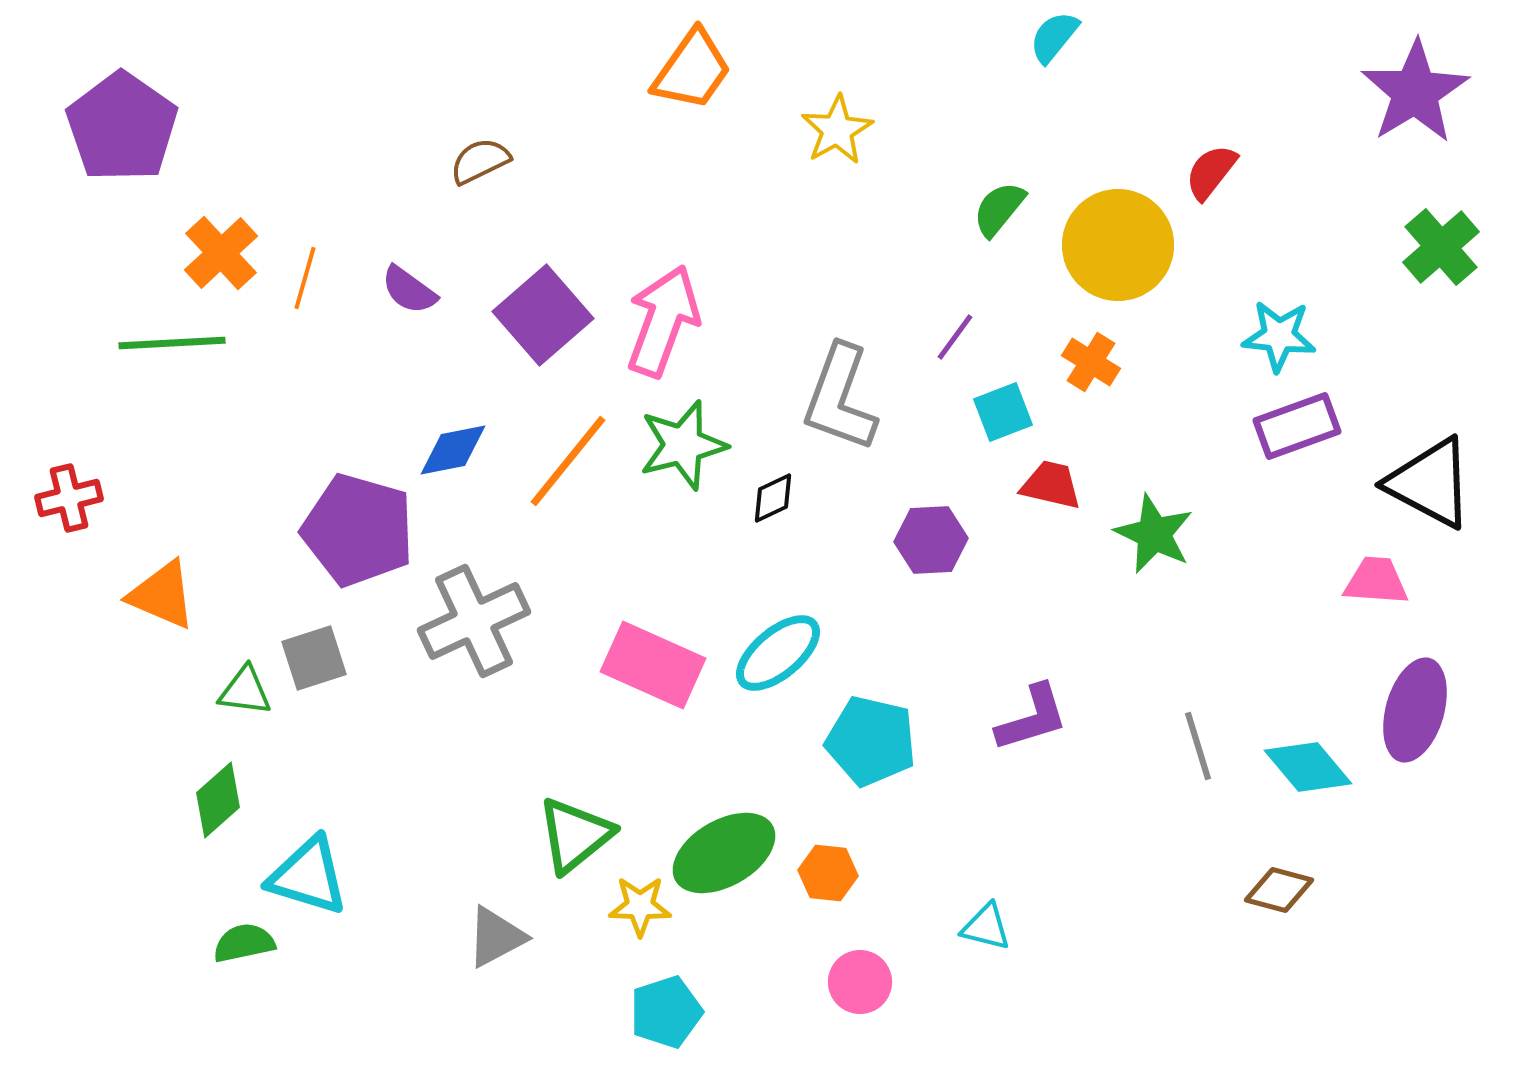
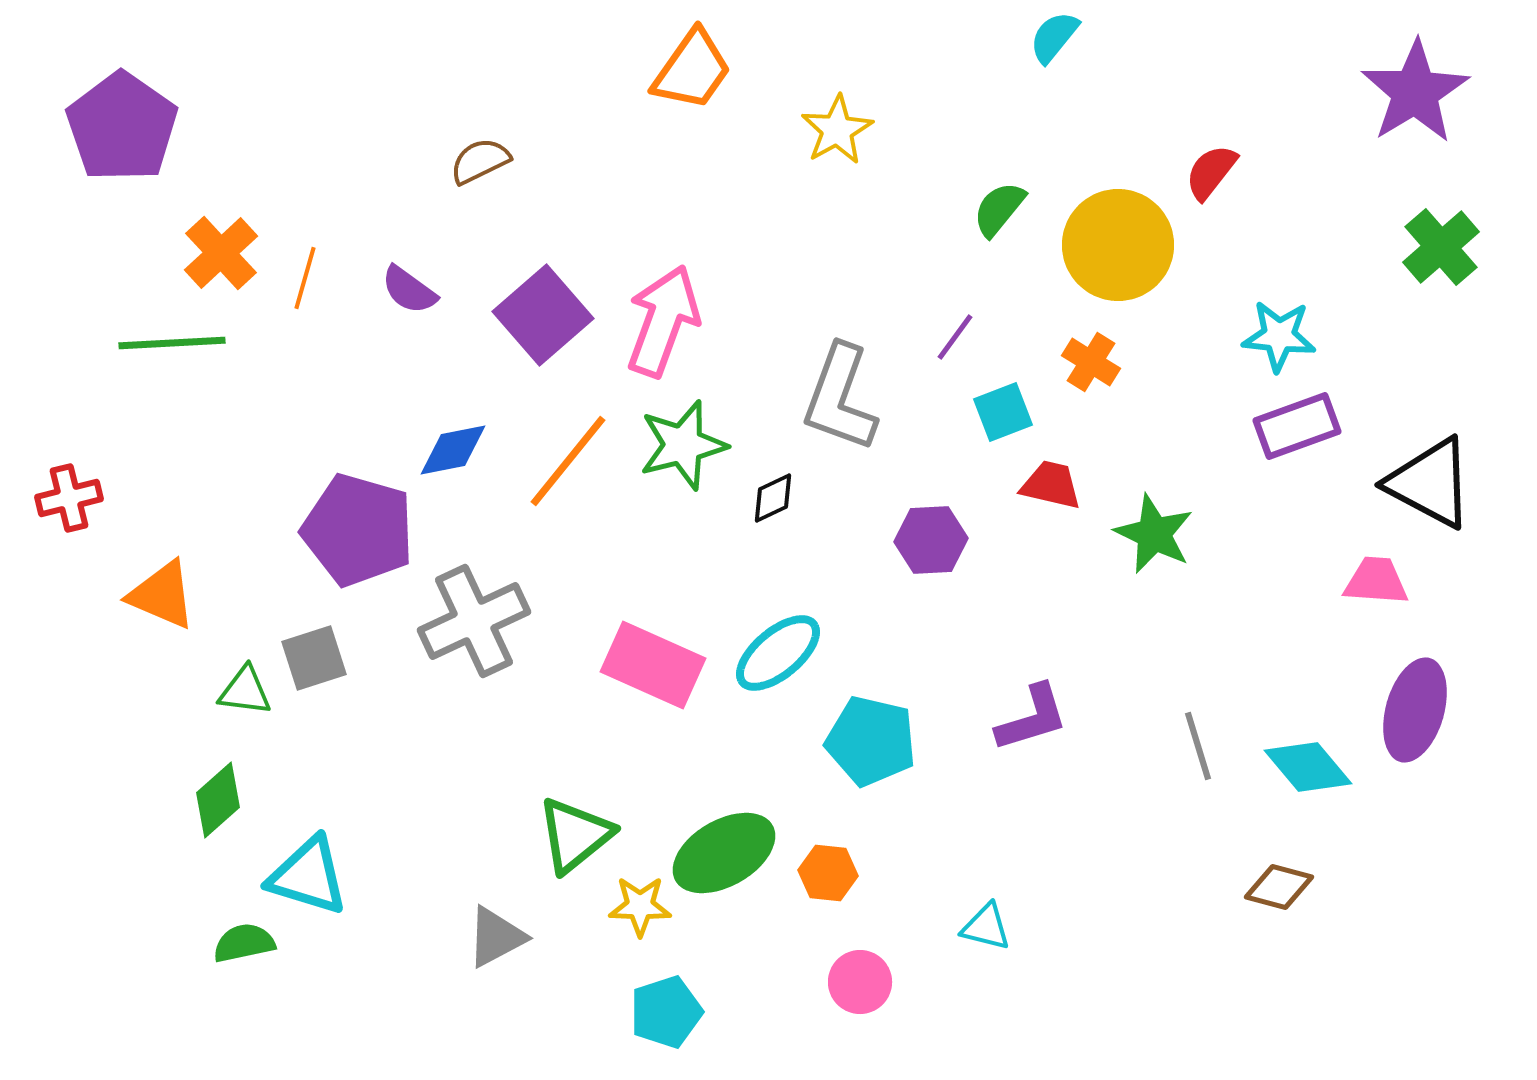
brown diamond at (1279, 890): moved 3 px up
